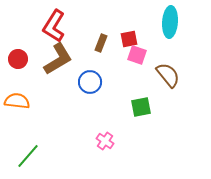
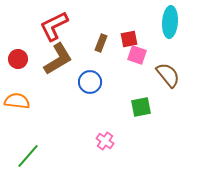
red L-shape: rotated 32 degrees clockwise
